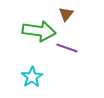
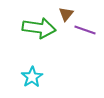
green arrow: moved 3 px up
purple line: moved 18 px right, 18 px up
